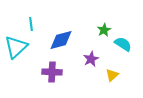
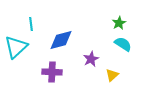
green star: moved 15 px right, 7 px up
